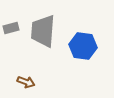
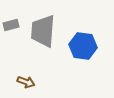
gray rectangle: moved 3 px up
